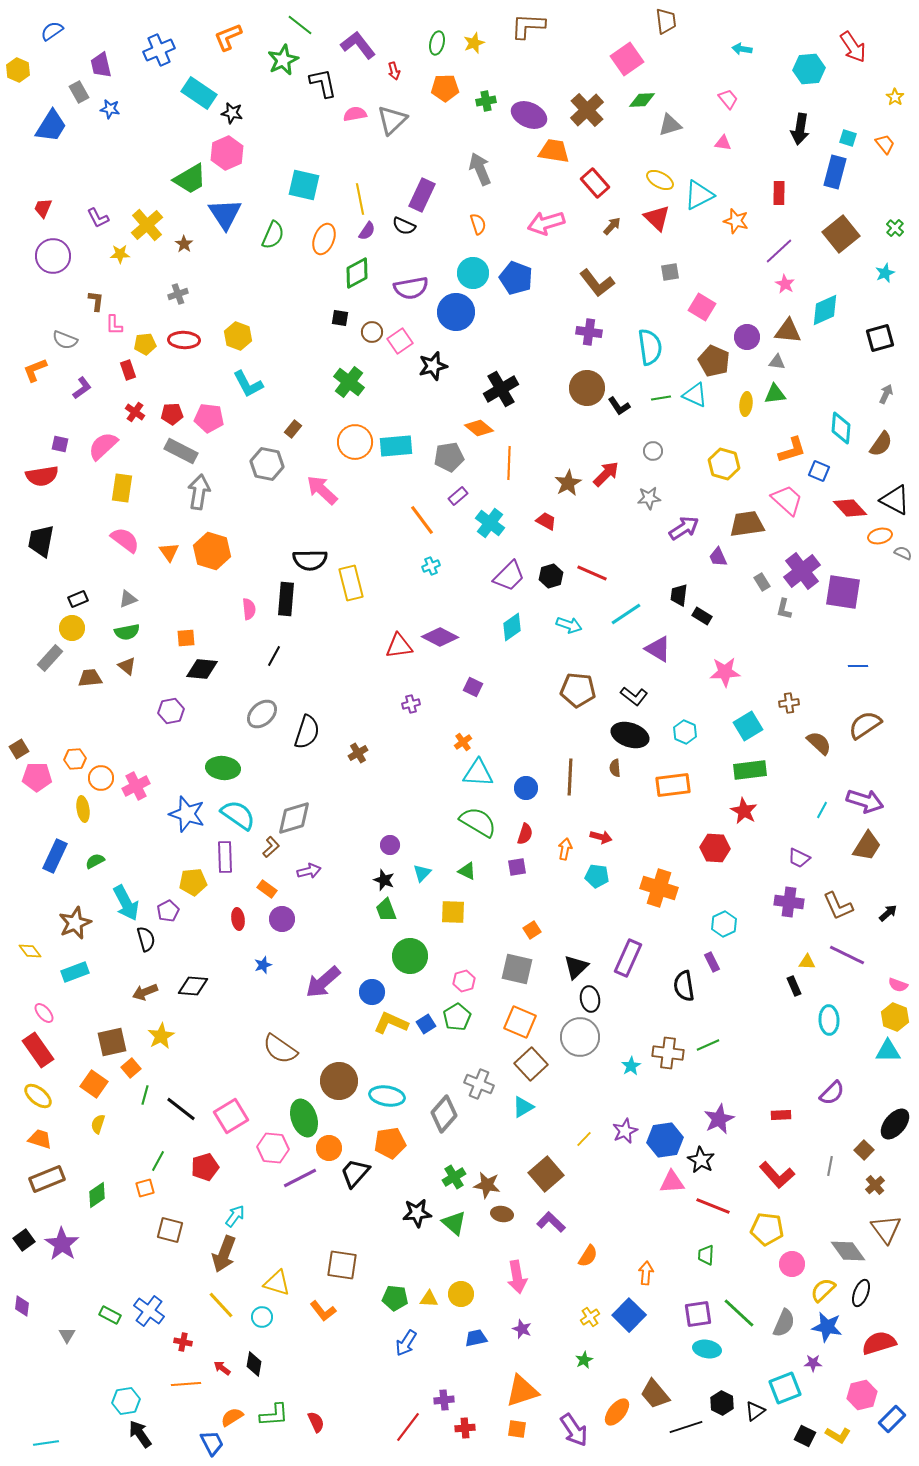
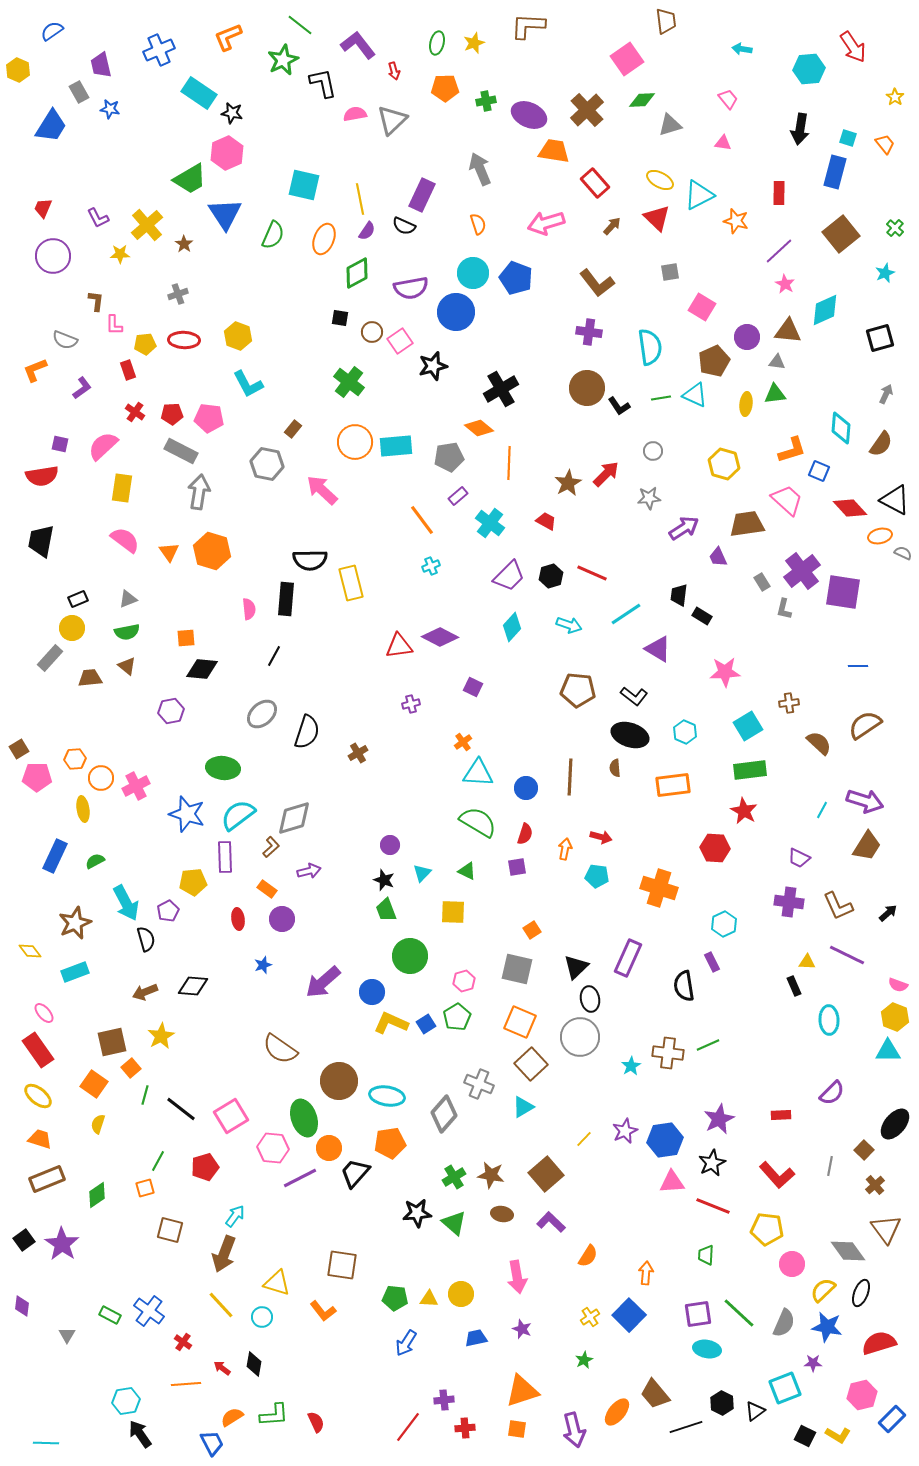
brown pentagon at (714, 361): rotated 24 degrees clockwise
cyan diamond at (512, 627): rotated 12 degrees counterclockwise
cyan semicircle at (238, 815): rotated 72 degrees counterclockwise
black star at (701, 1160): moved 11 px right, 3 px down; rotated 16 degrees clockwise
brown star at (487, 1185): moved 4 px right, 10 px up
red cross at (183, 1342): rotated 24 degrees clockwise
purple arrow at (574, 1430): rotated 20 degrees clockwise
cyan line at (46, 1443): rotated 10 degrees clockwise
